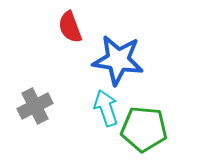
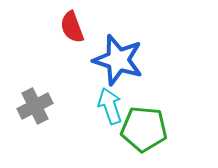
red semicircle: moved 2 px right
blue star: rotated 9 degrees clockwise
cyan arrow: moved 4 px right, 2 px up
